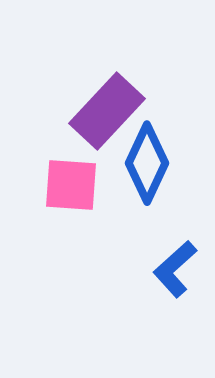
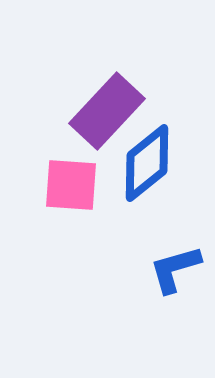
blue diamond: rotated 26 degrees clockwise
blue L-shape: rotated 26 degrees clockwise
